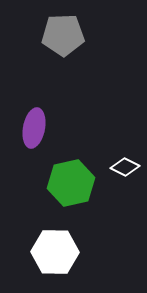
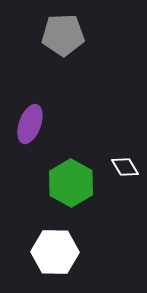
purple ellipse: moved 4 px left, 4 px up; rotated 9 degrees clockwise
white diamond: rotated 32 degrees clockwise
green hexagon: rotated 18 degrees counterclockwise
